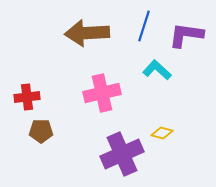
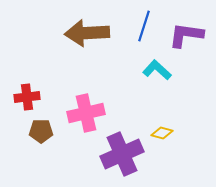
pink cross: moved 16 px left, 20 px down
